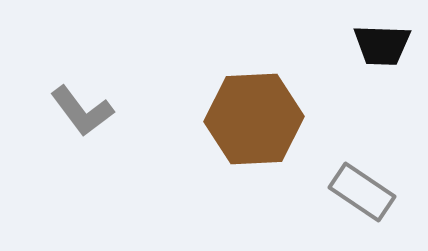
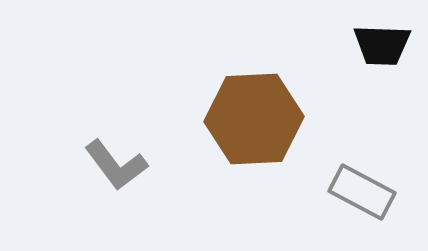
gray L-shape: moved 34 px right, 54 px down
gray rectangle: rotated 6 degrees counterclockwise
